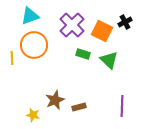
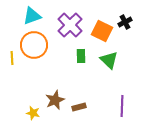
cyan triangle: moved 2 px right
purple cross: moved 2 px left
green rectangle: moved 2 px left, 2 px down; rotated 72 degrees clockwise
yellow star: moved 2 px up
